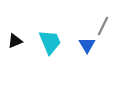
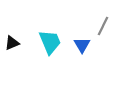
black triangle: moved 3 px left, 2 px down
blue triangle: moved 5 px left
